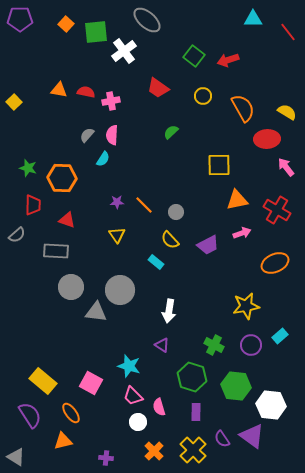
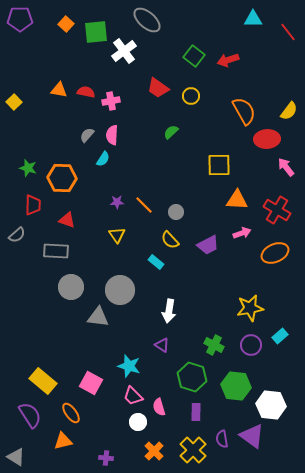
yellow circle at (203, 96): moved 12 px left
orange semicircle at (243, 108): moved 1 px right, 3 px down
yellow semicircle at (287, 112): moved 2 px right, 1 px up; rotated 96 degrees clockwise
orange triangle at (237, 200): rotated 15 degrees clockwise
orange ellipse at (275, 263): moved 10 px up
yellow star at (246, 306): moved 4 px right, 2 px down
gray triangle at (96, 312): moved 2 px right, 5 px down
purple semicircle at (222, 439): rotated 24 degrees clockwise
